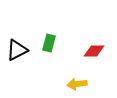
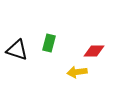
black triangle: rotated 45 degrees clockwise
yellow arrow: moved 12 px up
